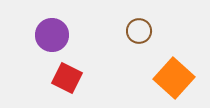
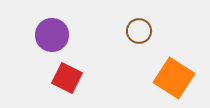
orange square: rotated 9 degrees counterclockwise
